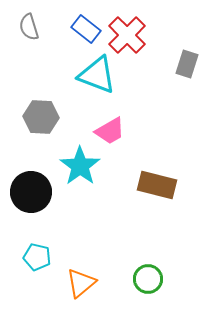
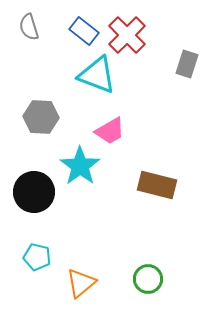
blue rectangle: moved 2 px left, 2 px down
black circle: moved 3 px right
